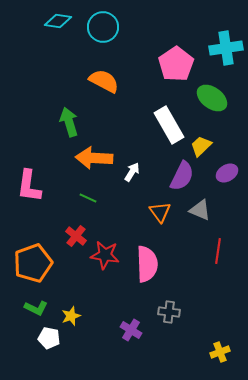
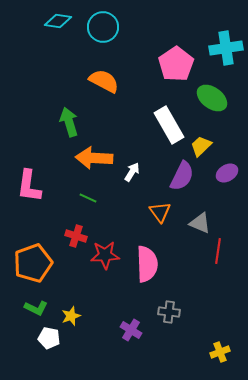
gray triangle: moved 13 px down
red cross: rotated 20 degrees counterclockwise
red star: rotated 12 degrees counterclockwise
